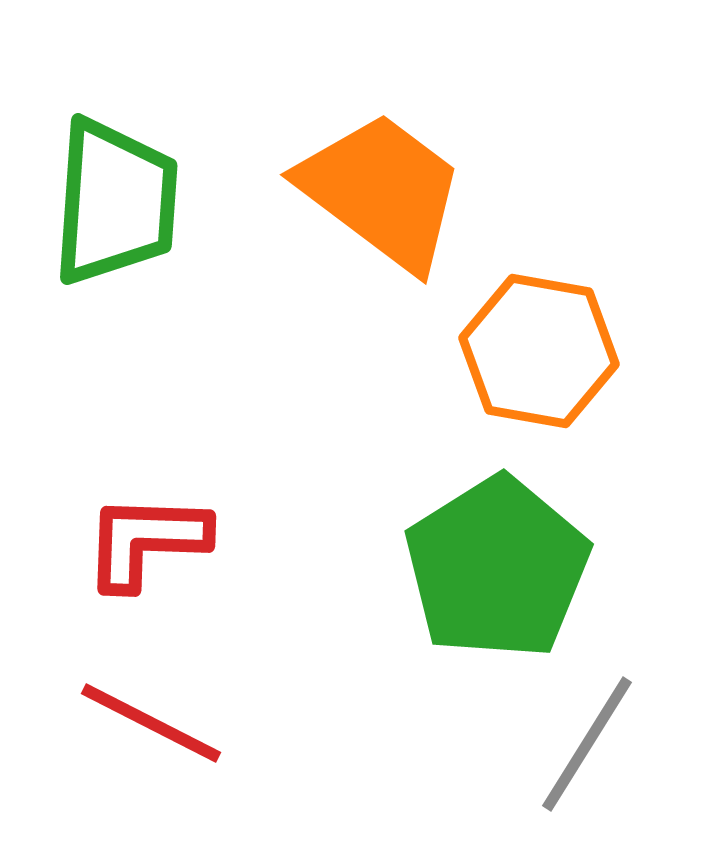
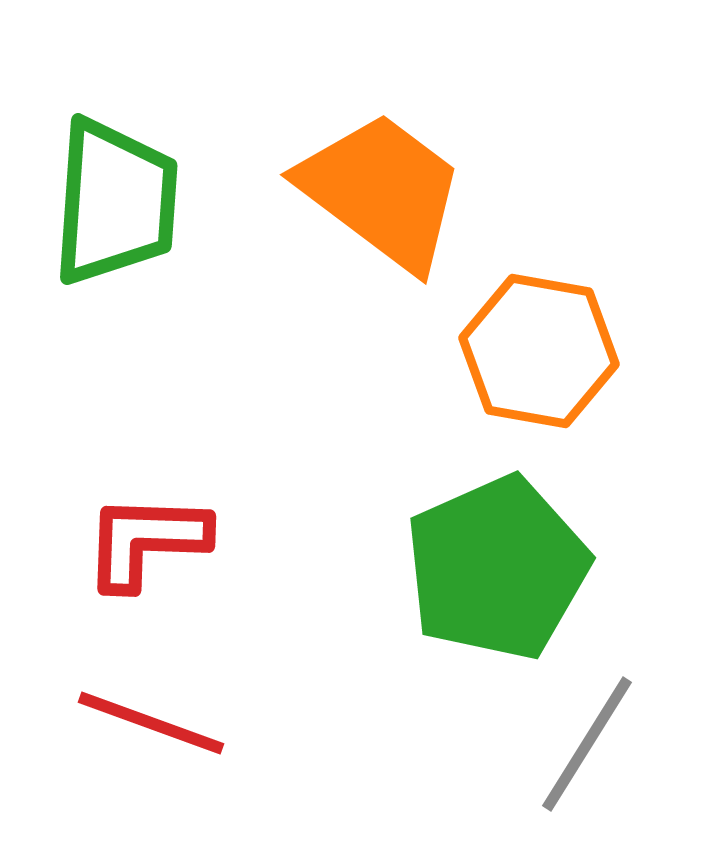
green pentagon: rotated 8 degrees clockwise
red line: rotated 7 degrees counterclockwise
